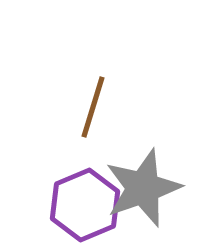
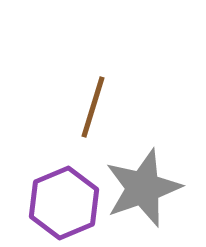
purple hexagon: moved 21 px left, 2 px up
